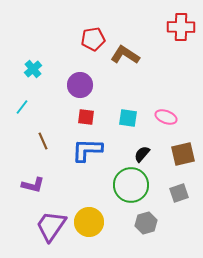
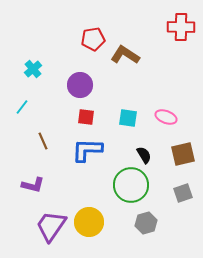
black semicircle: moved 2 px right, 1 px down; rotated 108 degrees clockwise
gray square: moved 4 px right
